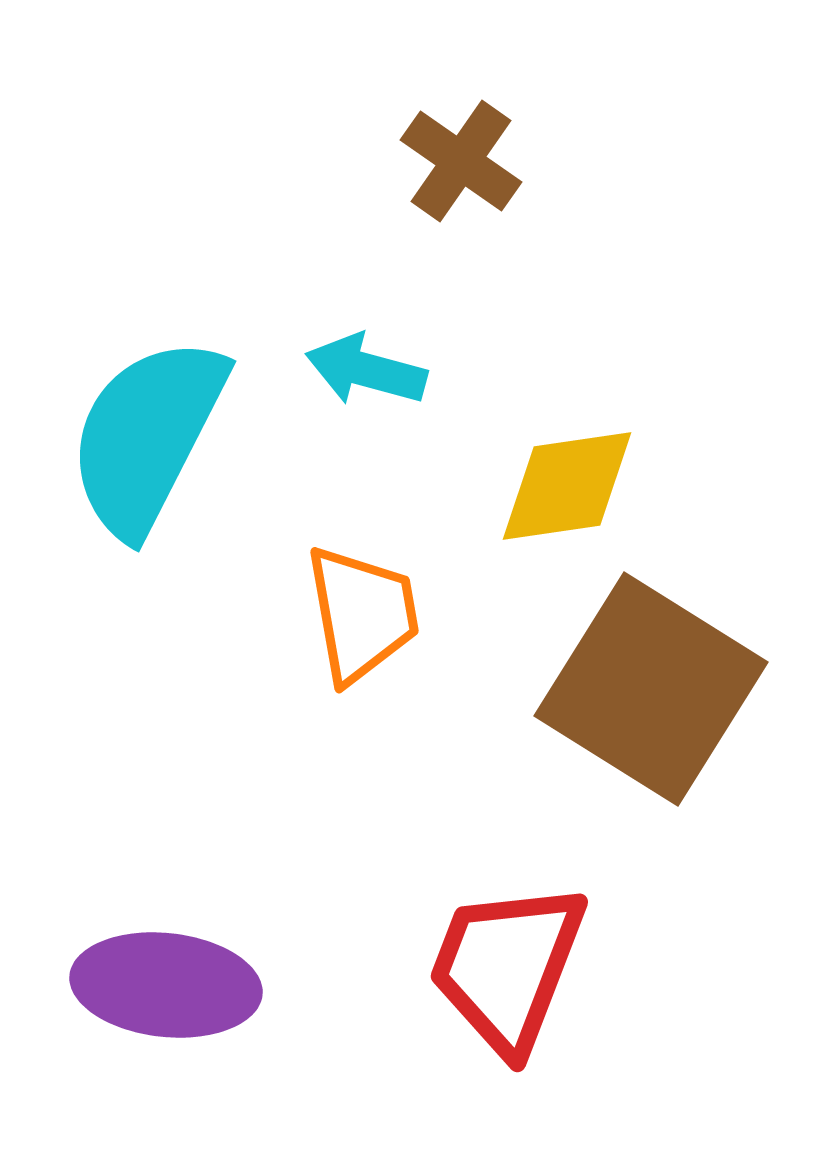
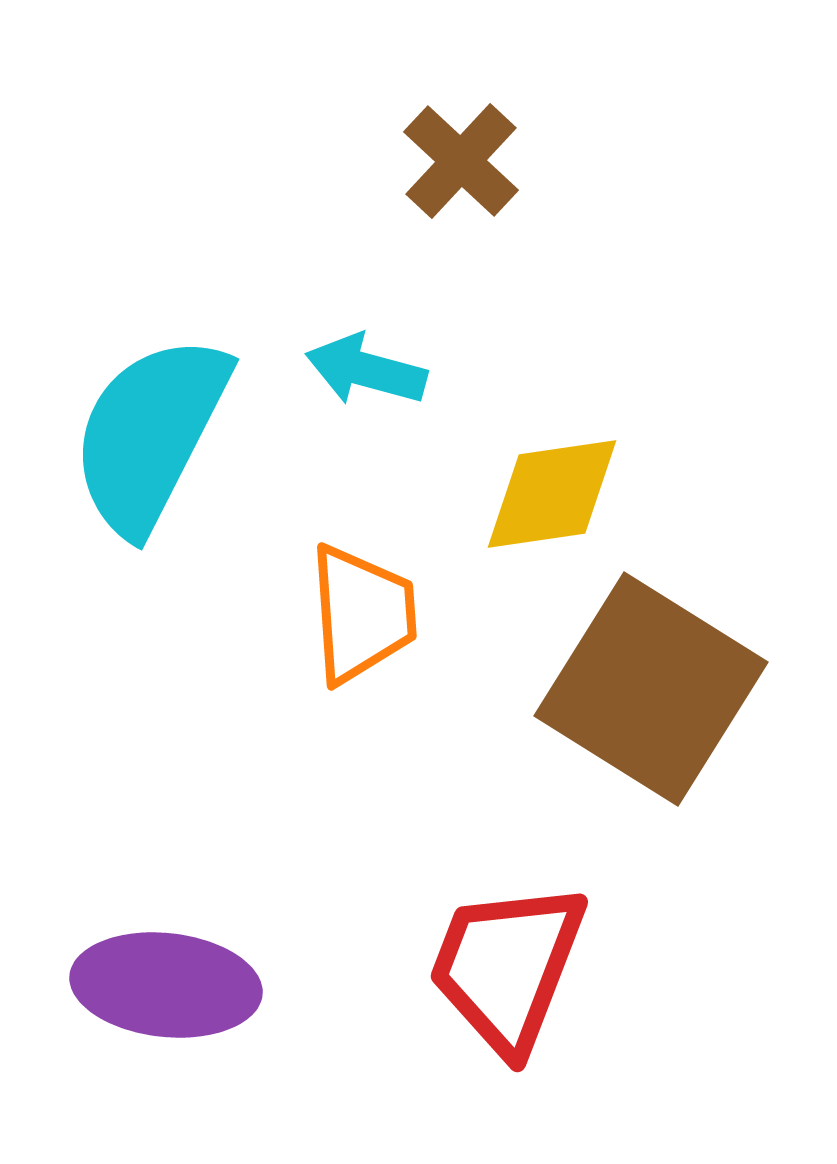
brown cross: rotated 8 degrees clockwise
cyan semicircle: moved 3 px right, 2 px up
yellow diamond: moved 15 px left, 8 px down
orange trapezoid: rotated 6 degrees clockwise
